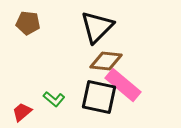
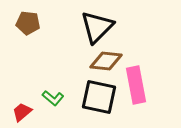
pink rectangle: moved 13 px right; rotated 39 degrees clockwise
green L-shape: moved 1 px left, 1 px up
